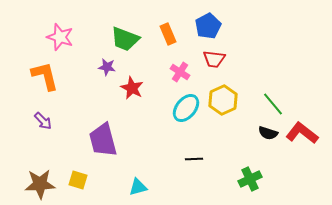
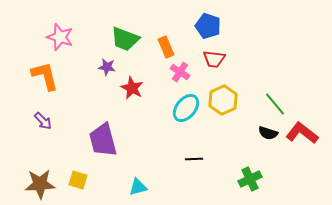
blue pentagon: rotated 25 degrees counterclockwise
orange rectangle: moved 2 px left, 13 px down
green line: moved 2 px right
